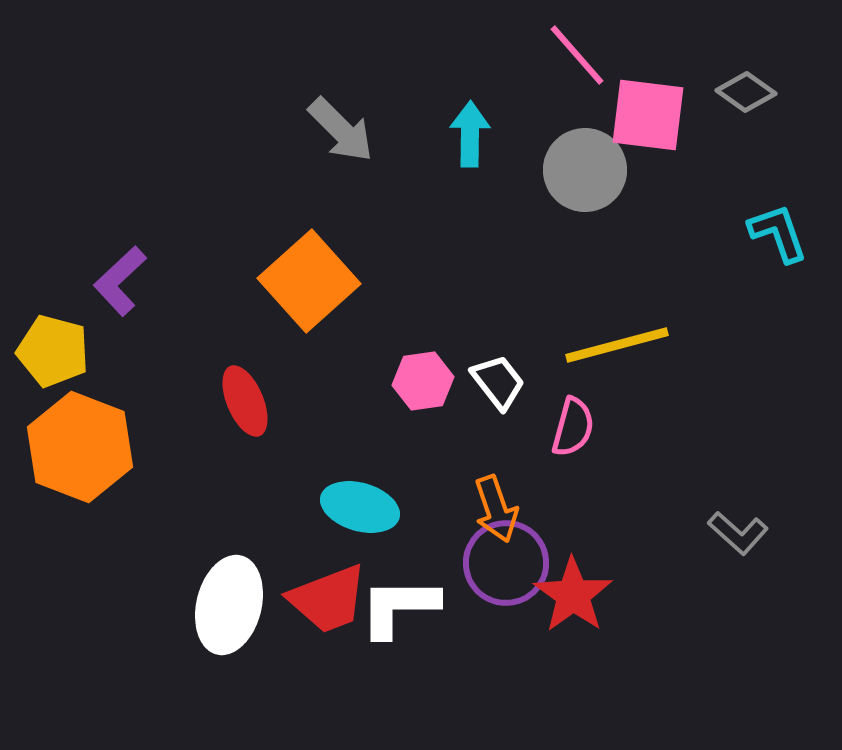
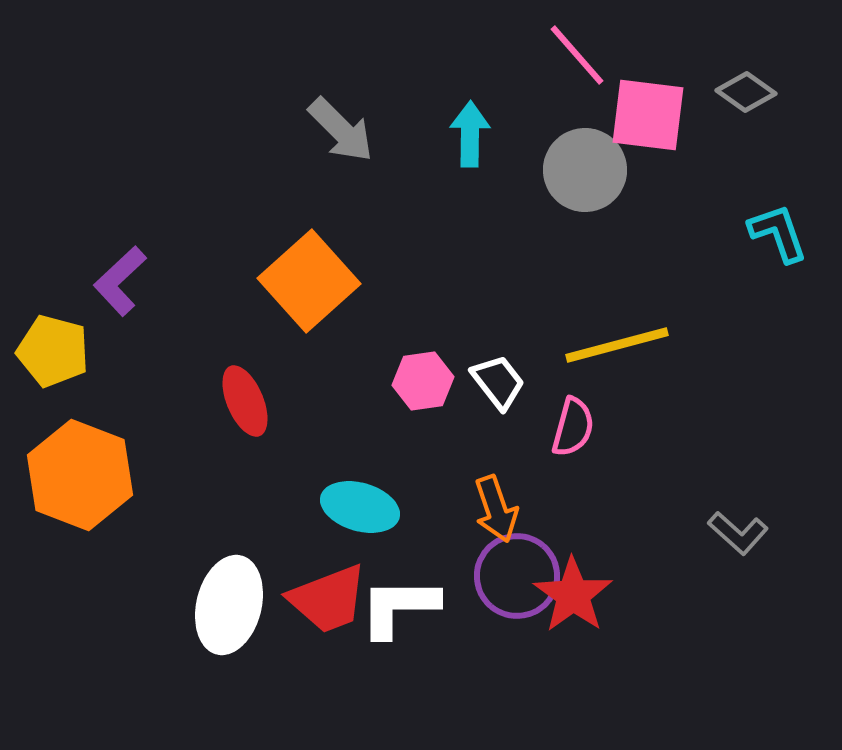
orange hexagon: moved 28 px down
purple circle: moved 11 px right, 13 px down
